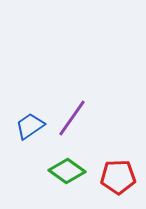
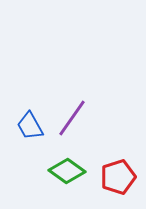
blue trapezoid: rotated 84 degrees counterclockwise
red pentagon: rotated 16 degrees counterclockwise
